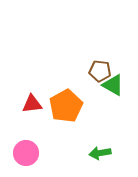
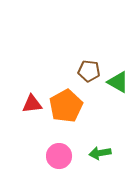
brown pentagon: moved 11 px left
green triangle: moved 5 px right, 3 px up
pink circle: moved 33 px right, 3 px down
